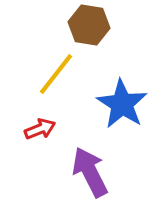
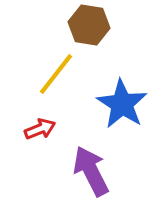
purple arrow: moved 1 px right, 1 px up
